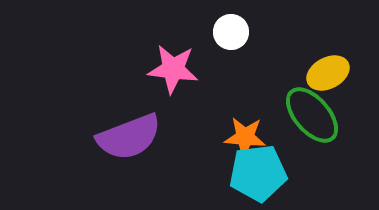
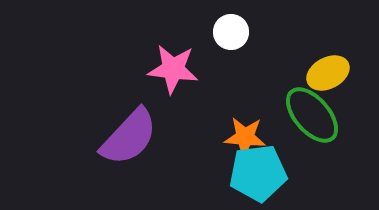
purple semicircle: rotated 26 degrees counterclockwise
